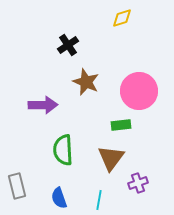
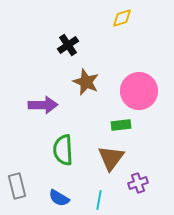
blue semicircle: rotated 40 degrees counterclockwise
